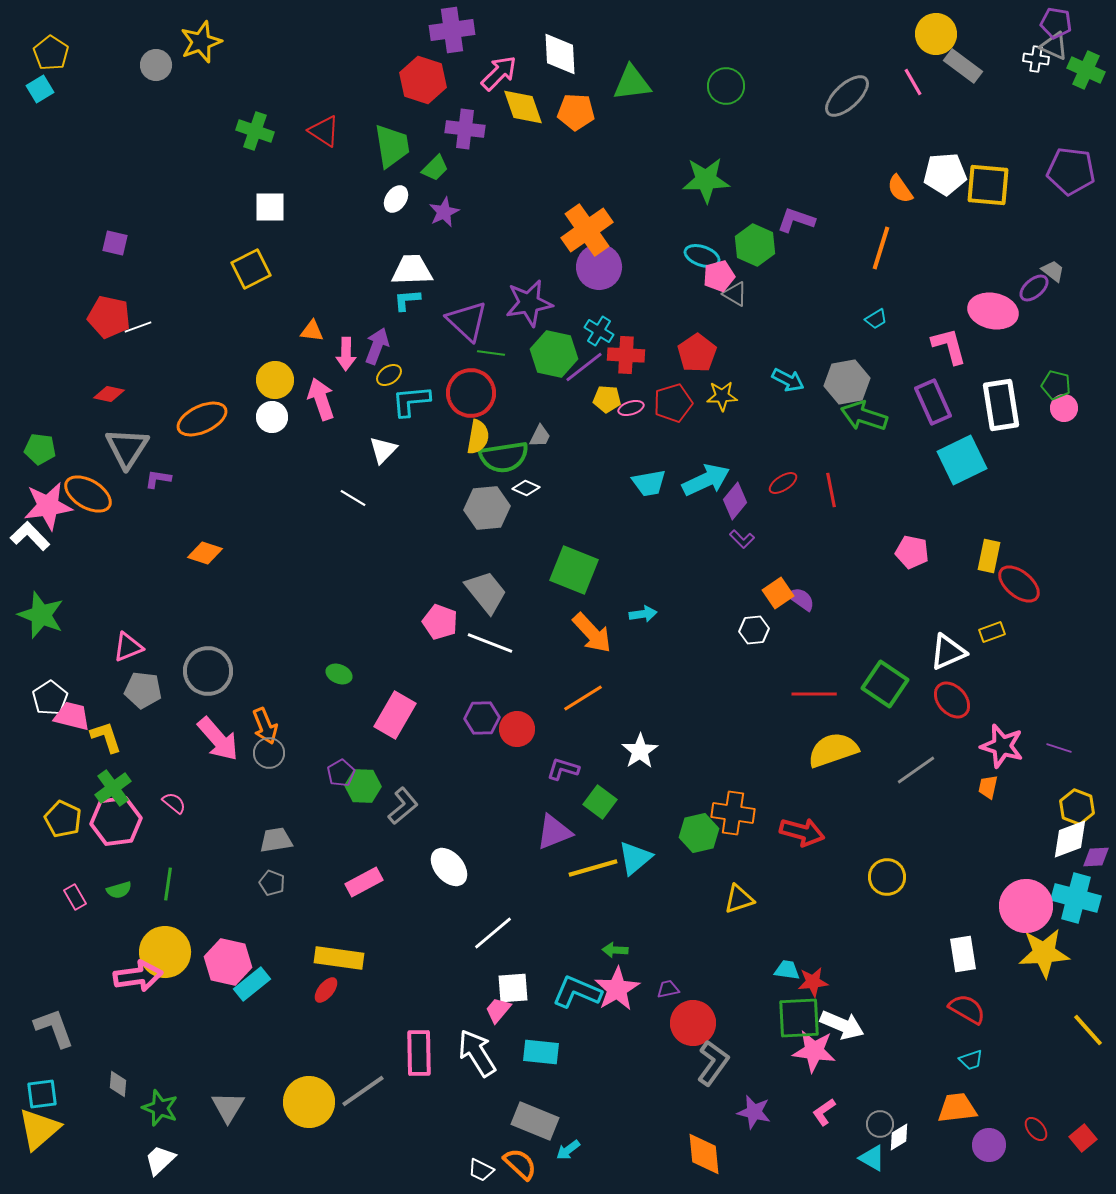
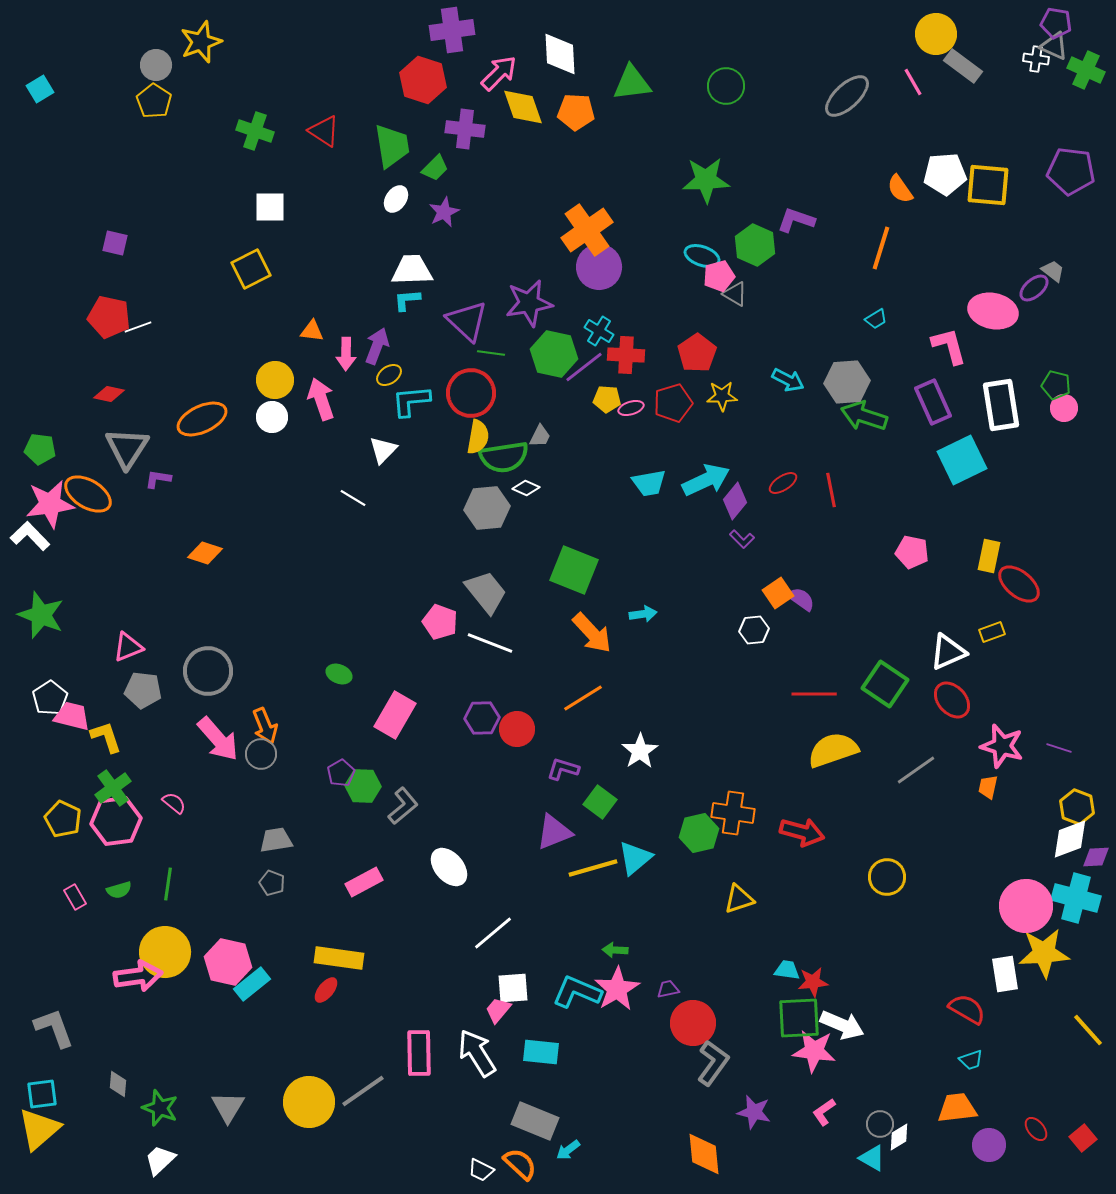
yellow pentagon at (51, 53): moved 103 px right, 48 px down
gray hexagon at (847, 382): rotated 6 degrees clockwise
pink star at (48, 506): moved 2 px right, 2 px up
gray circle at (269, 753): moved 8 px left, 1 px down
white rectangle at (963, 954): moved 42 px right, 20 px down
